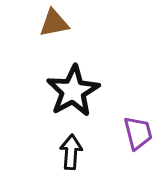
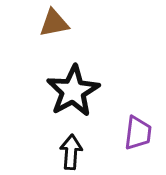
purple trapezoid: rotated 21 degrees clockwise
